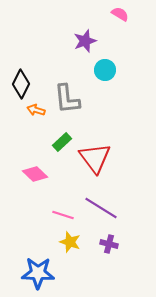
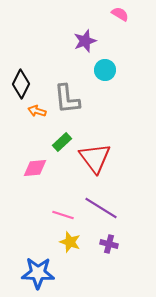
orange arrow: moved 1 px right, 1 px down
pink diamond: moved 6 px up; rotated 50 degrees counterclockwise
